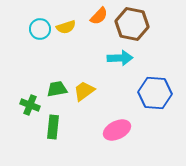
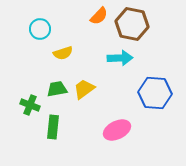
yellow semicircle: moved 3 px left, 26 px down
yellow trapezoid: moved 2 px up
